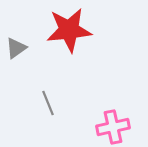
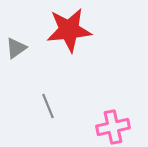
gray line: moved 3 px down
